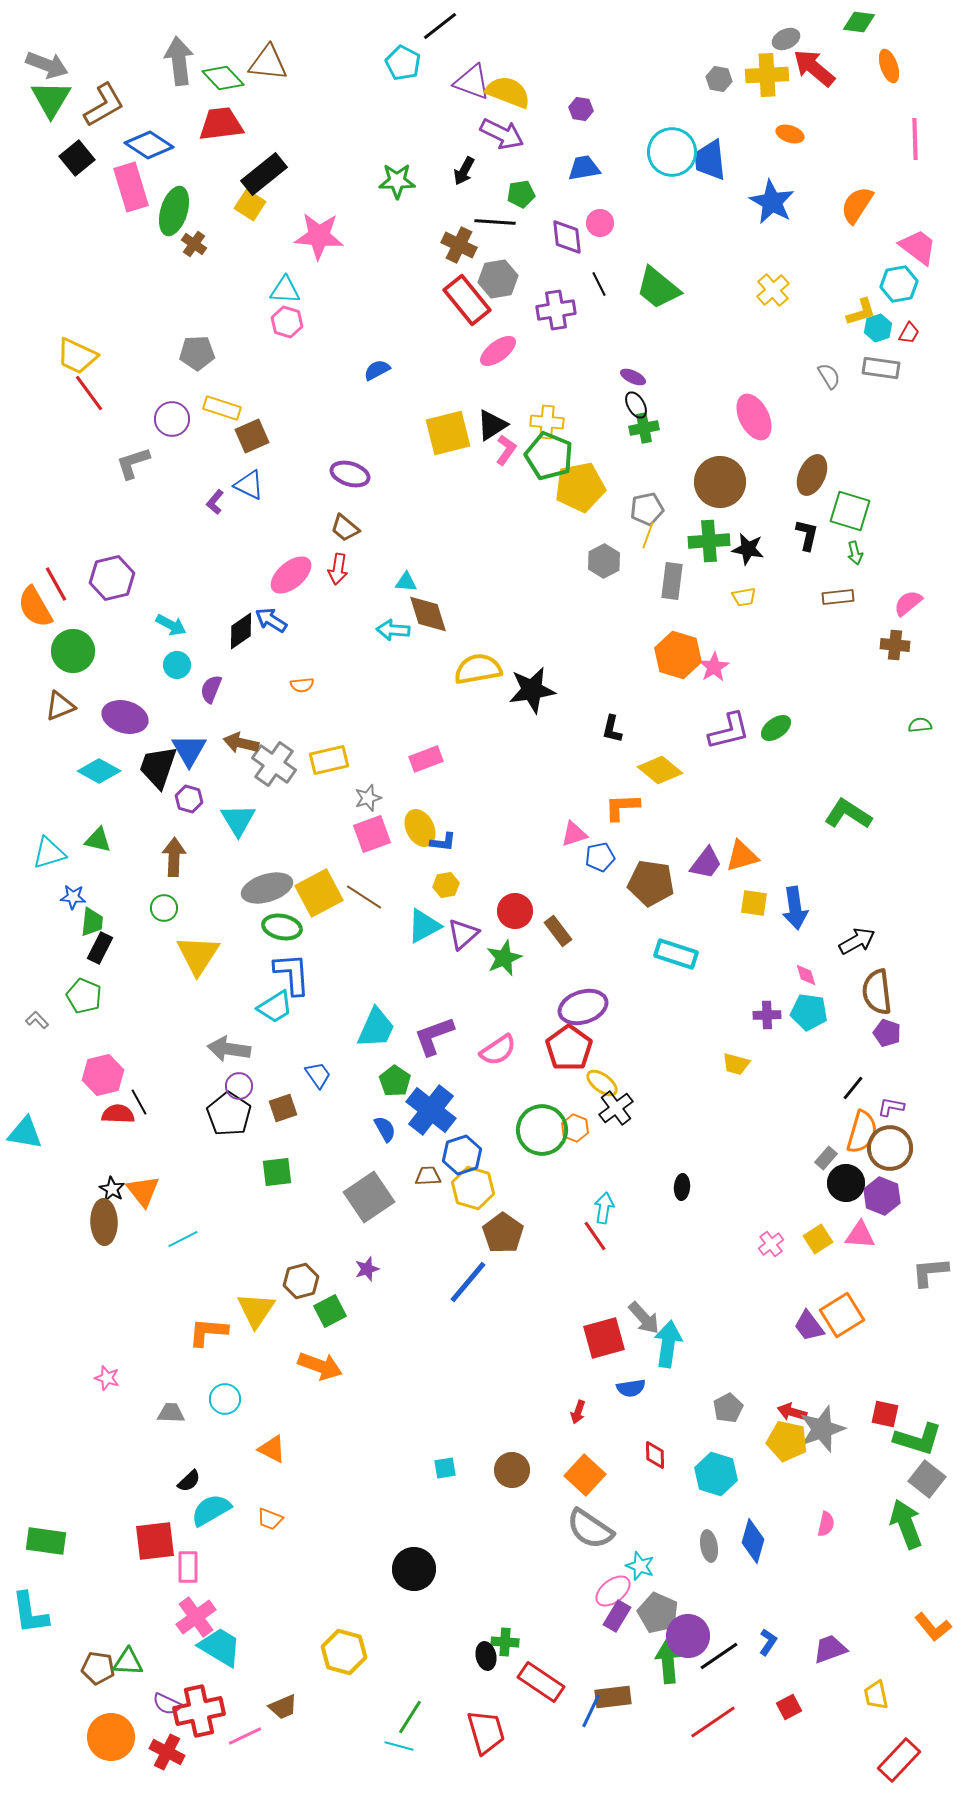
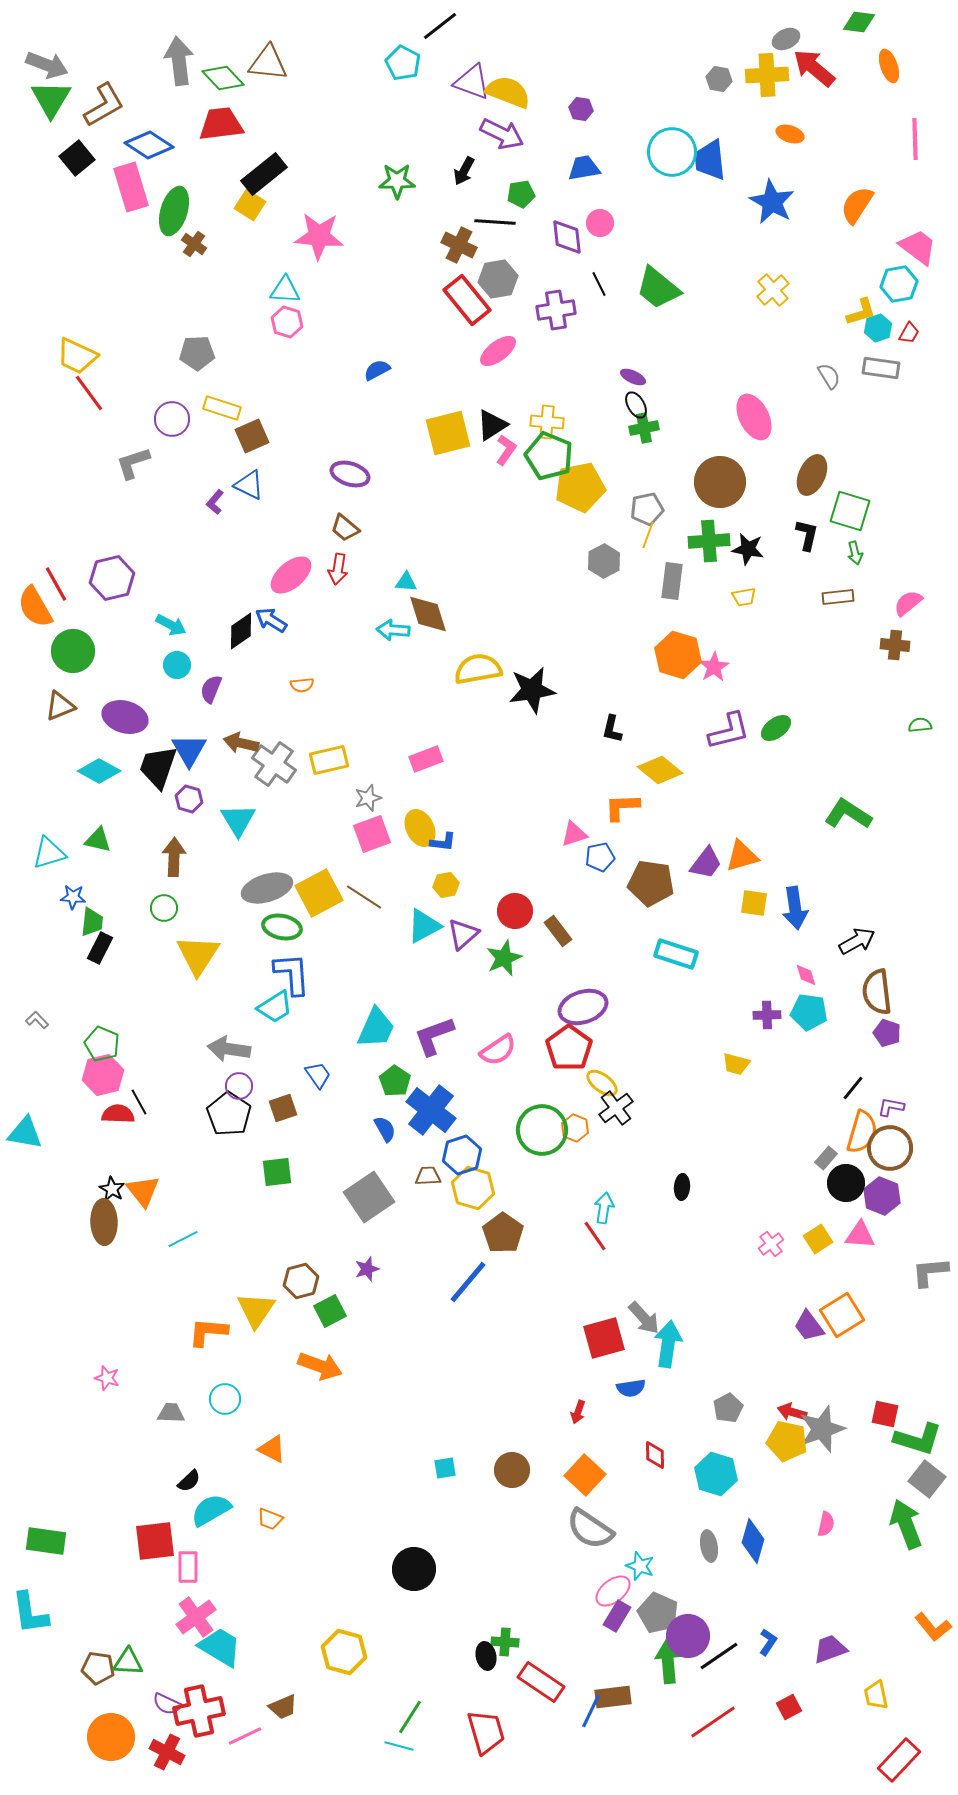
green pentagon at (84, 996): moved 18 px right, 48 px down
